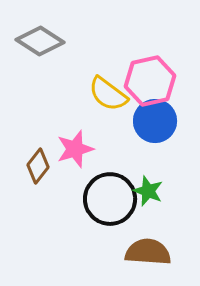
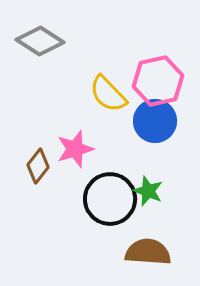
pink hexagon: moved 8 px right
yellow semicircle: rotated 9 degrees clockwise
